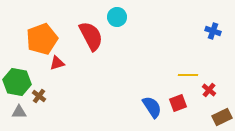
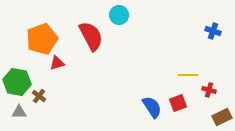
cyan circle: moved 2 px right, 2 px up
red cross: rotated 24 degrees counterclockwise
